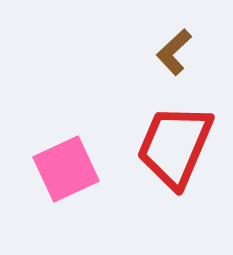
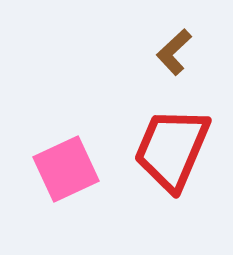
red trapezoid: moved 3 px left, 3 px down
